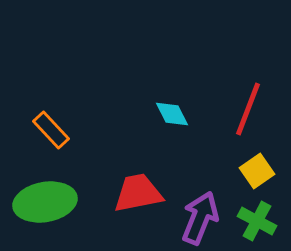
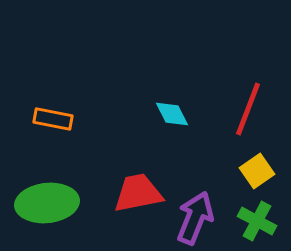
orange rectangle: moved 2 px right, 11 px up; rotated 36 degrees counterclockwise
green ellipse: moved 2 px right, 1 px down; rotated 4 degrees clockwise
purple arrow: moved 5 px left
